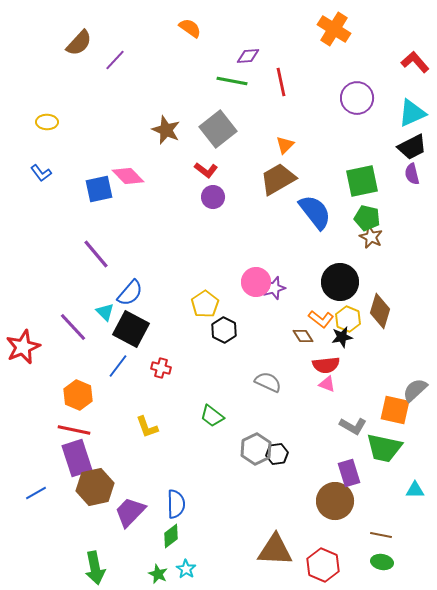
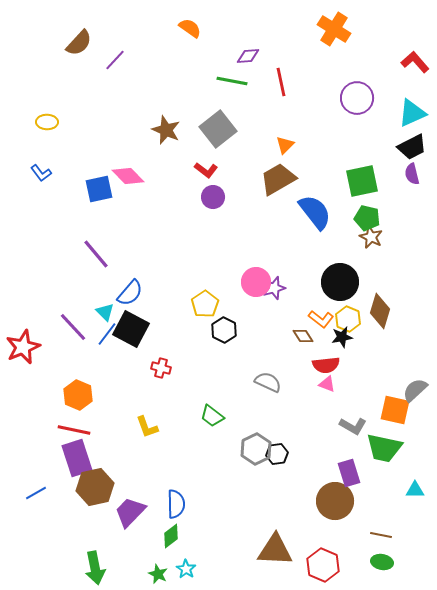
blue line at (118, 366): moved 11 px left, 32 px up
